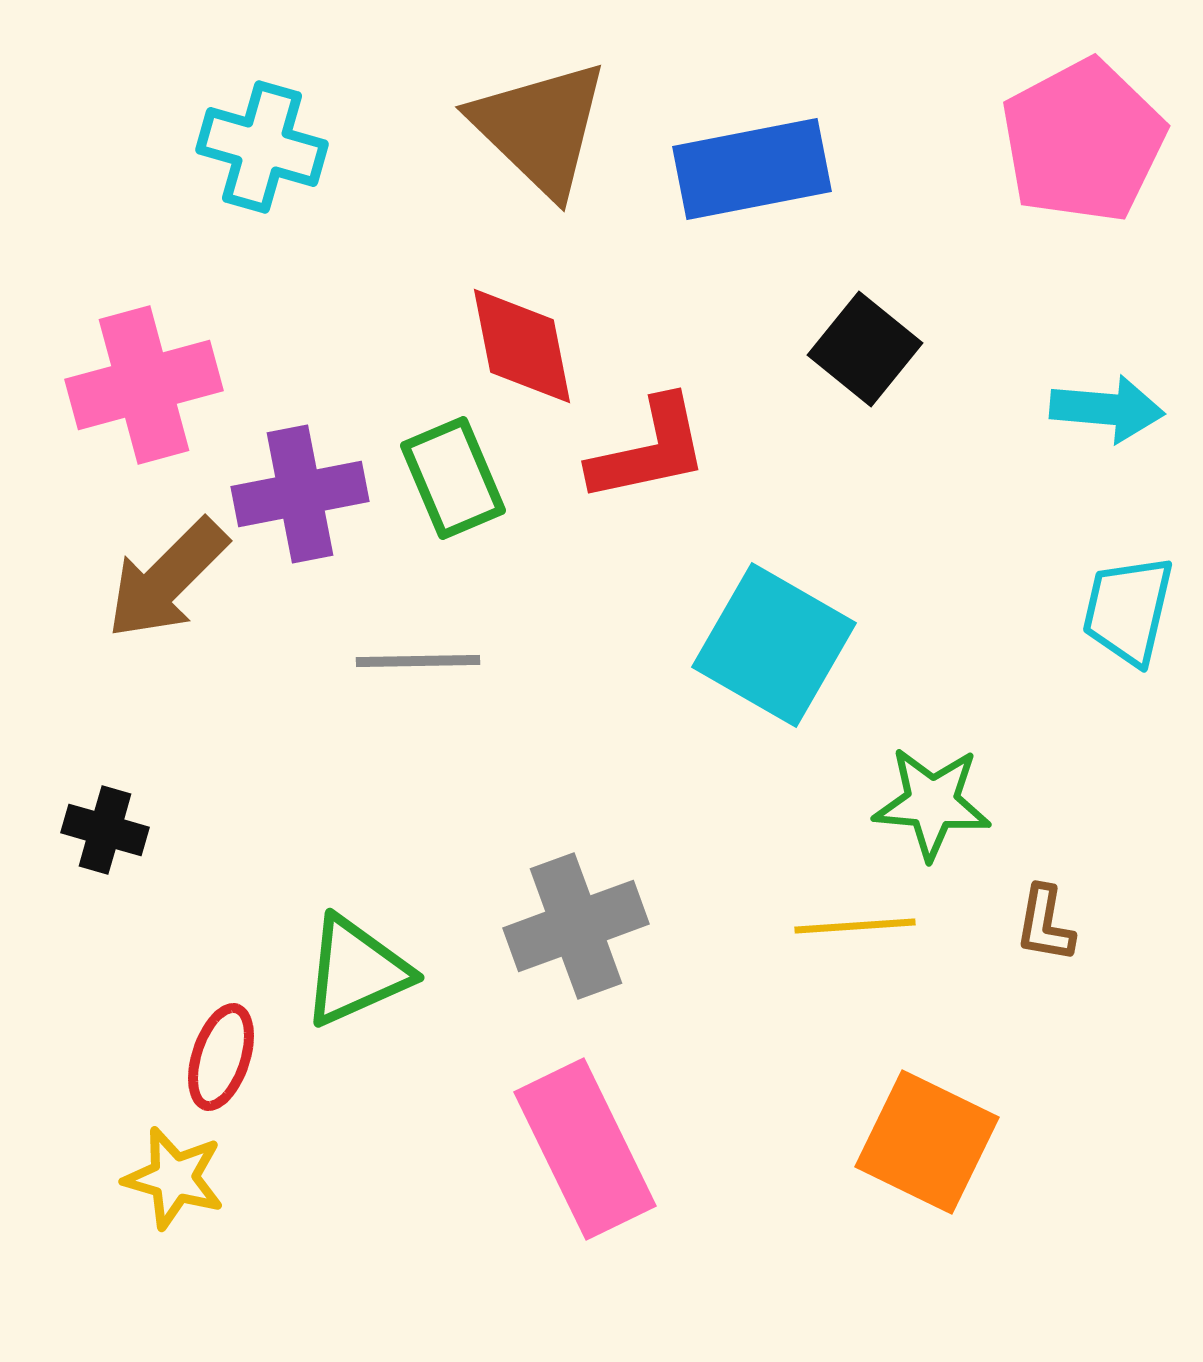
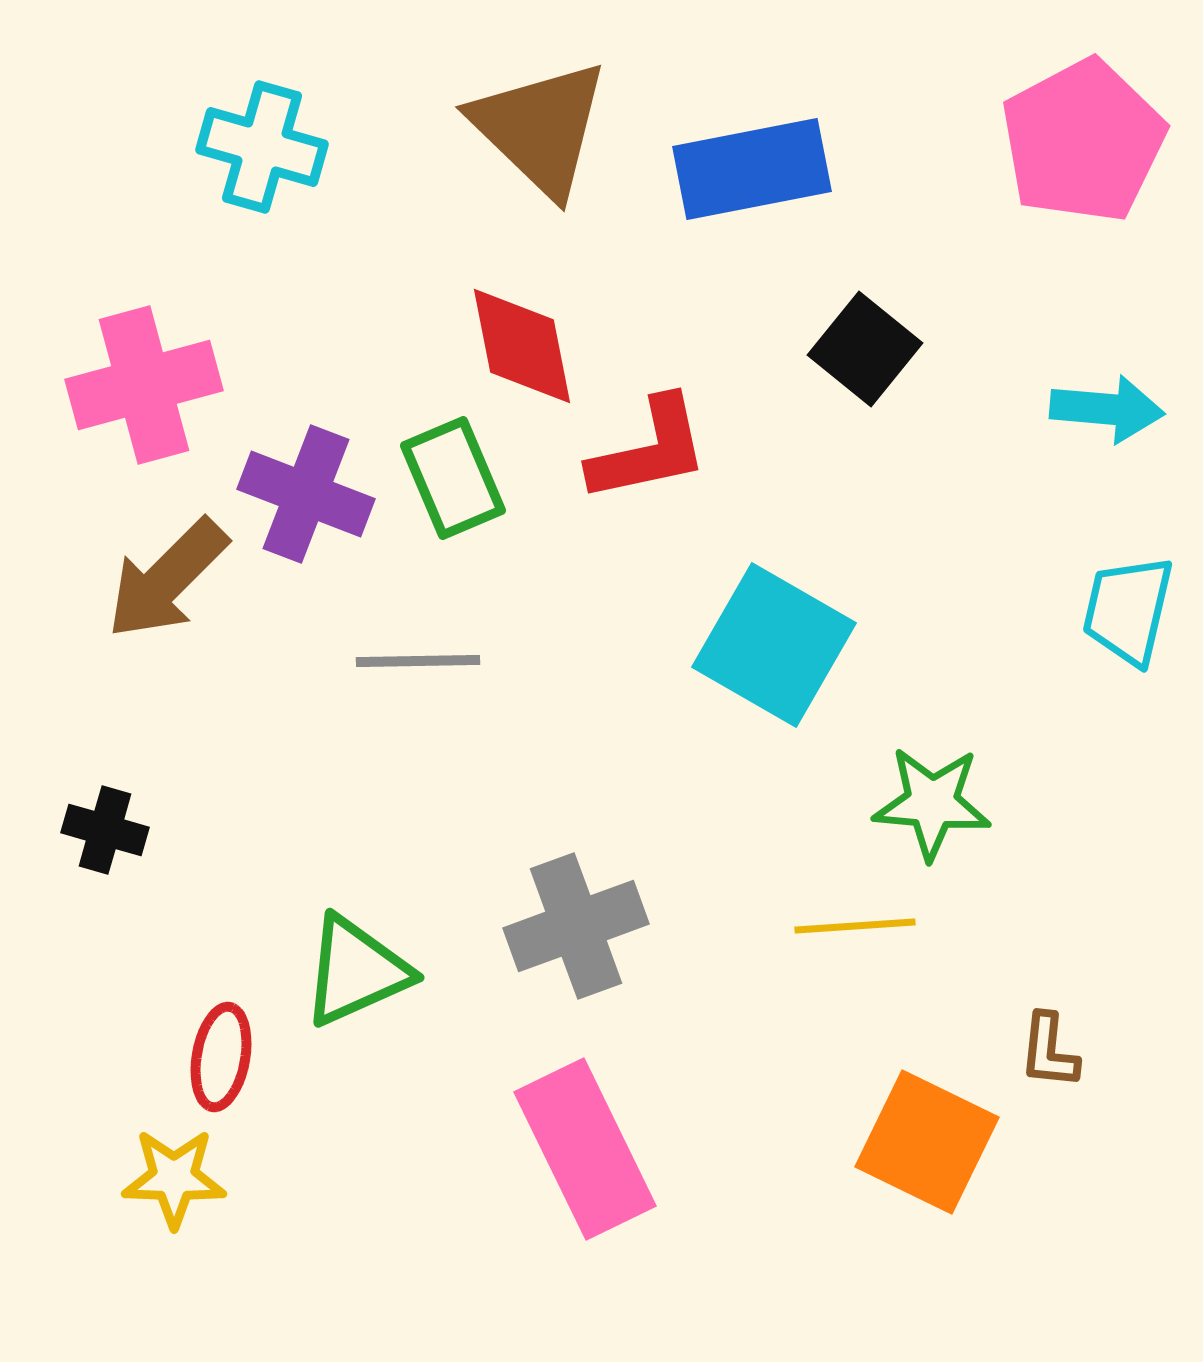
purple cross: moved 6 px right; rotated 32 degrees clockwise
brown L-shape: moved 4 px right, 127 px down; rotated 4 degrees counterclockwise
red ellipse: rotated 8 degrees counterclockwise
yellow star: rotated 14 degrees counterclockwise
